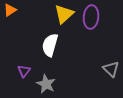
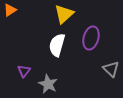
purple ellipse: moved 21 px down; rotated 10 degrees clockwise
white semicircle: moved 7 px right
gray star: moved 2 px right
